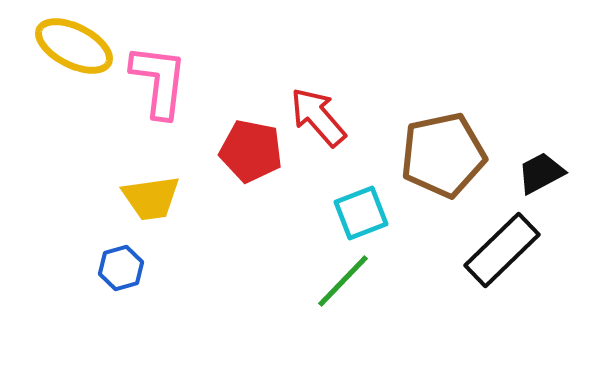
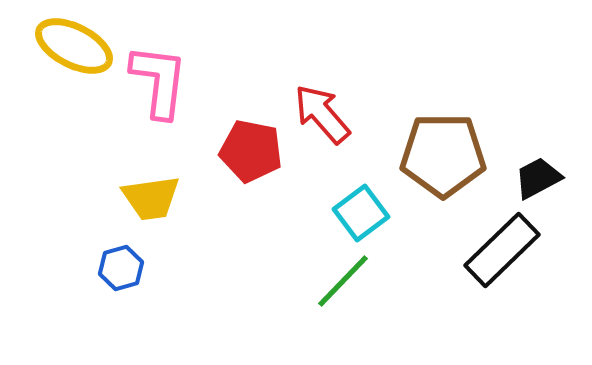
red arrow: moved 4 px right, 3 px up
brown pentagon: rotated 12 degrees clockwise
black trapezoid: moved 3 px left, 5 px down
cyan square: rotated 16 degrees counterclockwise
